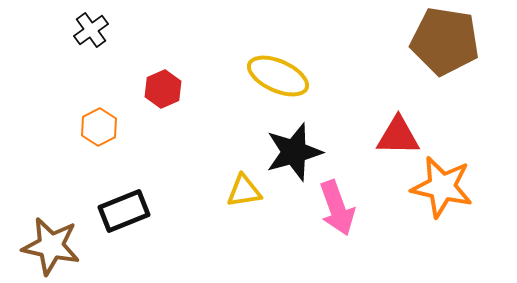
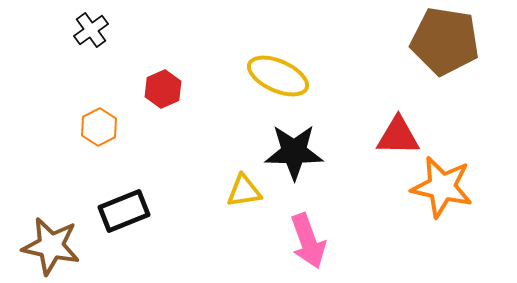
black star: rotated 16 degrees clockwise
pink arrow: moved 29 px left, 33 px down
